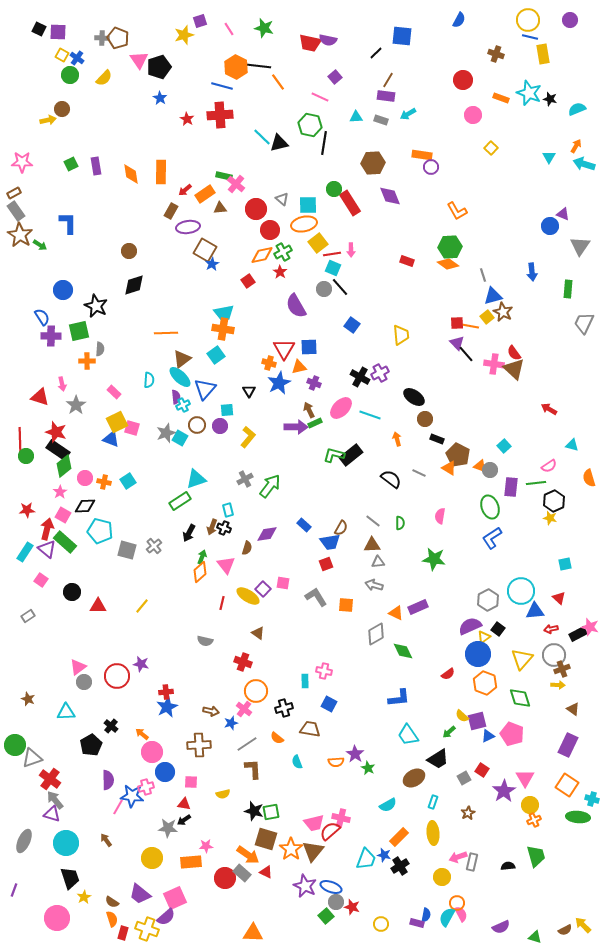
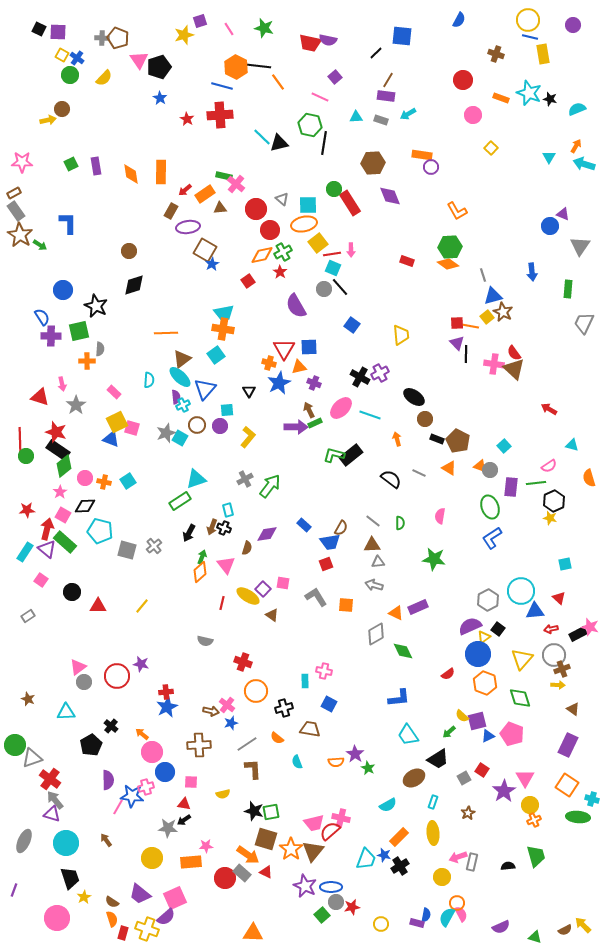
purple circle at (570, 20): moved 3 px right, 5 px down
black line at (466, 354): rotated 42 degrees clockwise
brown pentagon at (458, 455): moved 14 px up
brown triangle at (258, 633): moved 14 px right, 18 px up
pink cross at (244, 709): moved 17 px left, 4 px up
blue ellipse at (331, 887): rotated 20 degrees counterclockwise
red star at (352, 907): rotated 28 degrees counterclockwise
green square at (326, 916): moved 4 px left, 1 px up
